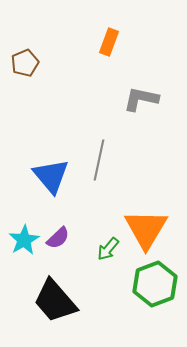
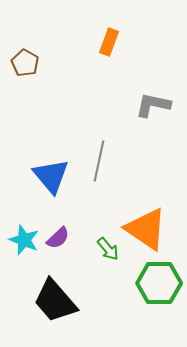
brown pentagon: rotated 20 degrees counterclockwise
gray L-shape: moved 12 px right, 6 px down
gray line: moved 1 px down
orange triangle: rotated 27 degrees counterclockwise
cyan star: rotated 20 degrees counterclockwise
green arrow: rotated 80 degrees counterclockwise
green hexagon: moved 4 px right, 1 px up; rotated 21 degrees clockwise
